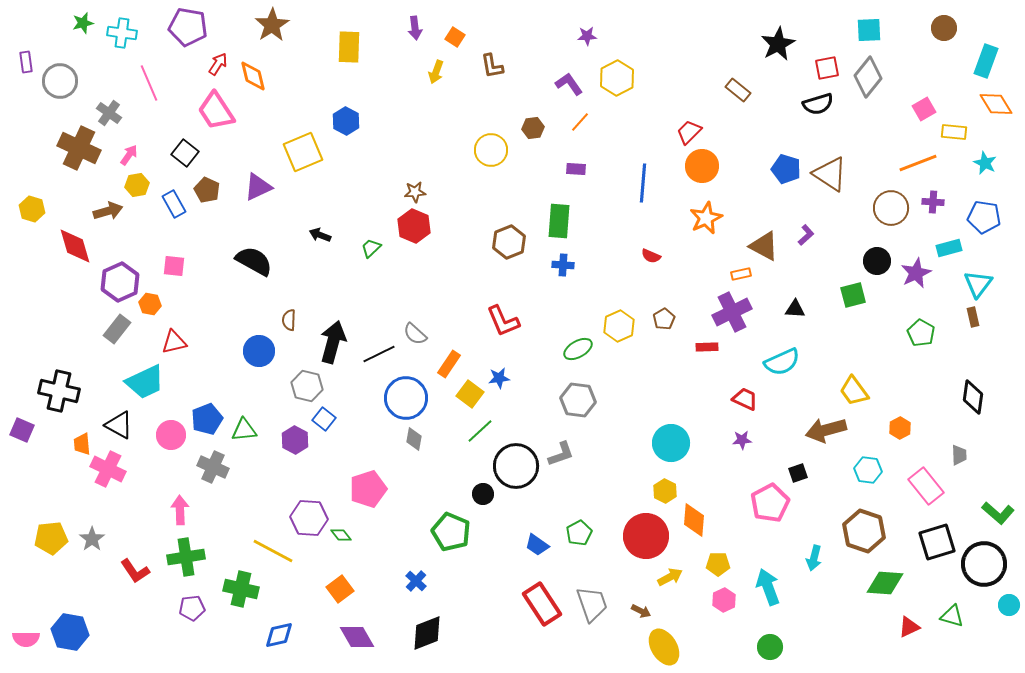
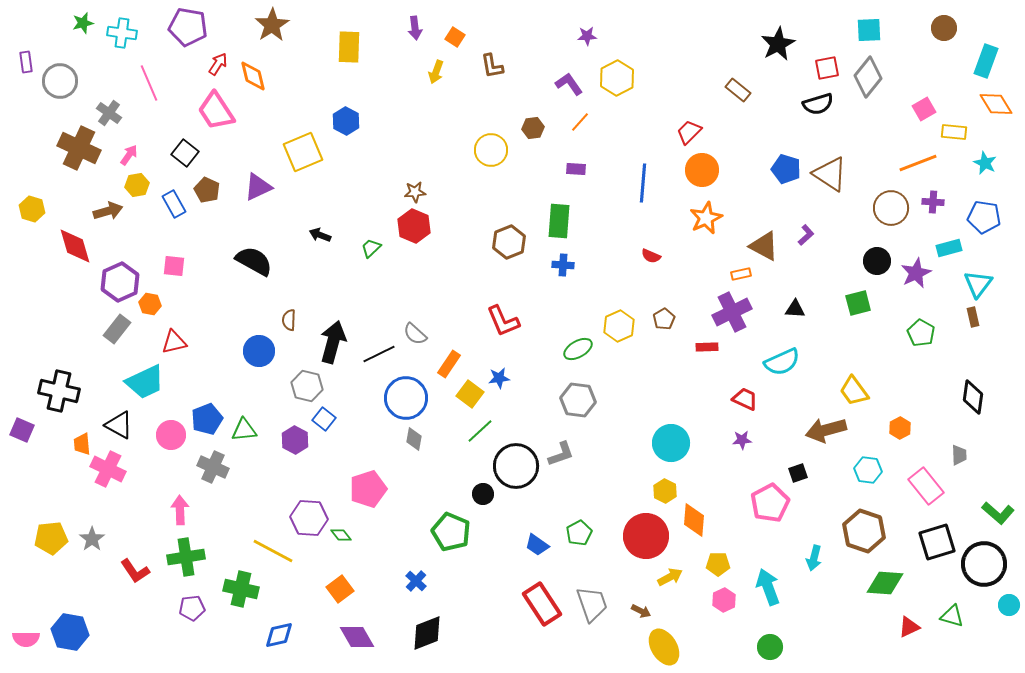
orange circle at (702, 166): moved 4 px down
green square at (853, 295): moved 5 px right, 8 px down
